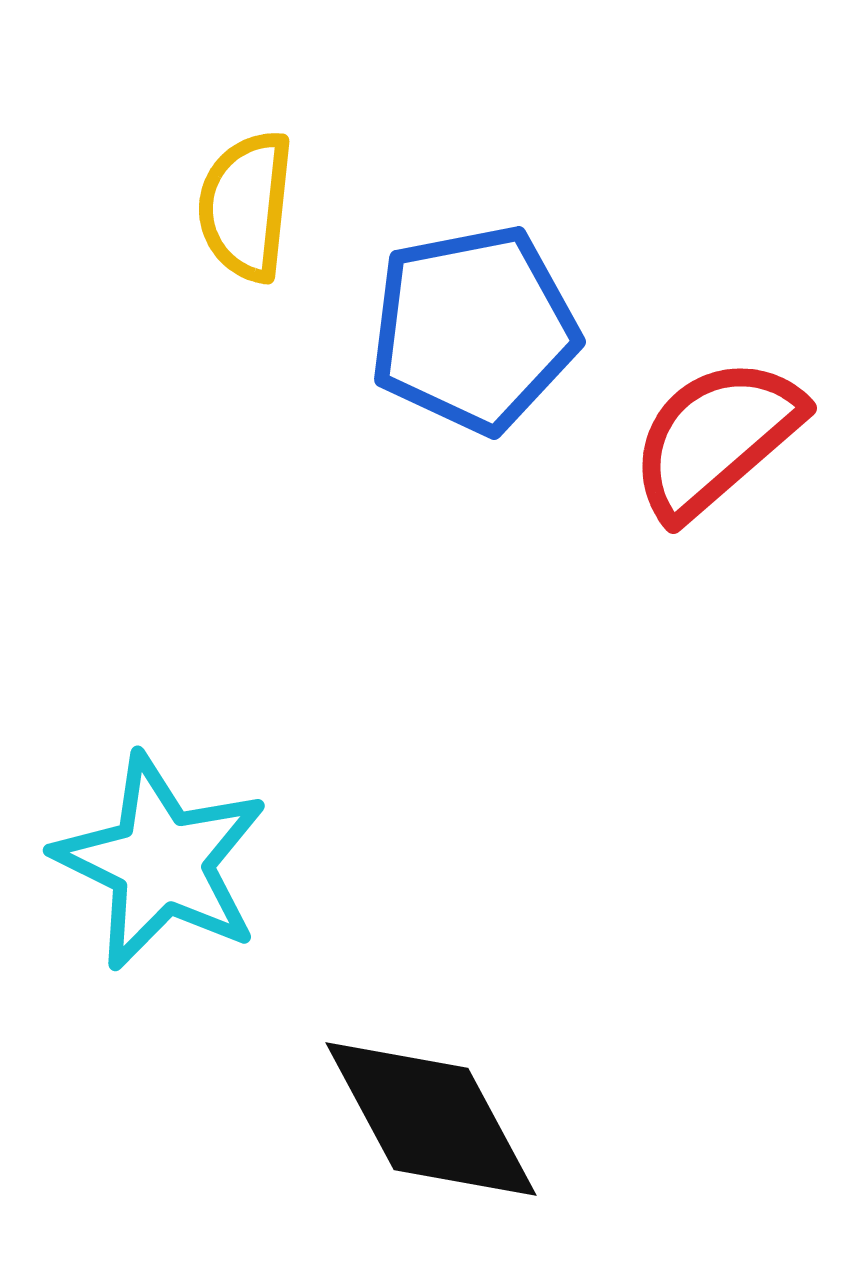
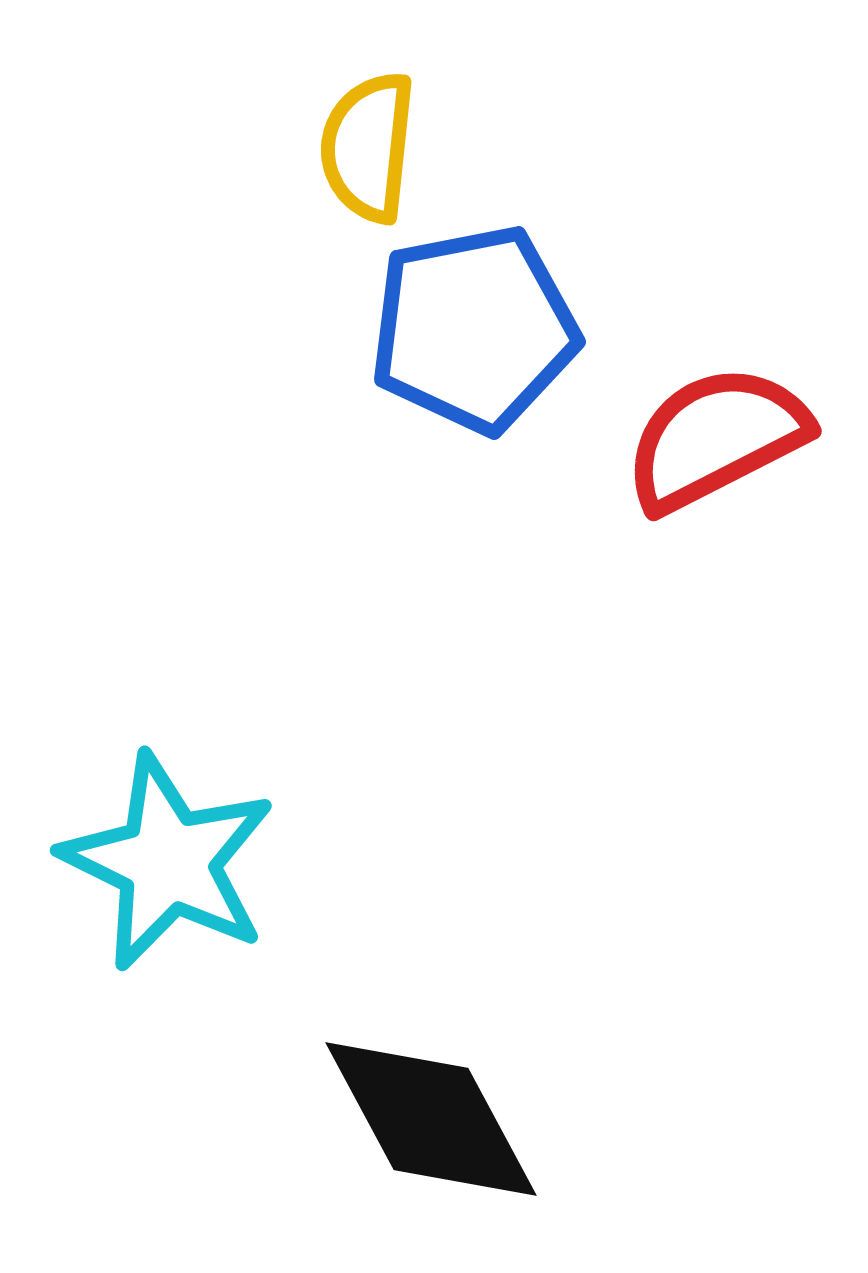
yellow semicircle: moved 122 px right, 59 px up
red semicircle: rotated 14 degrees clockwise
cyan star: moved 7 px right
